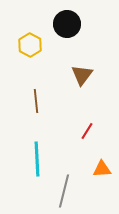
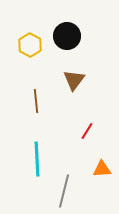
black circle: moved 12 px down
brown triangle: moved 8 px left, 5 px down
